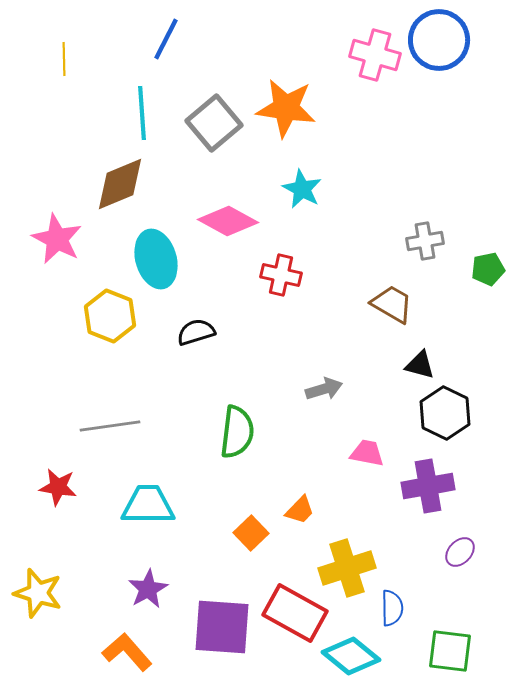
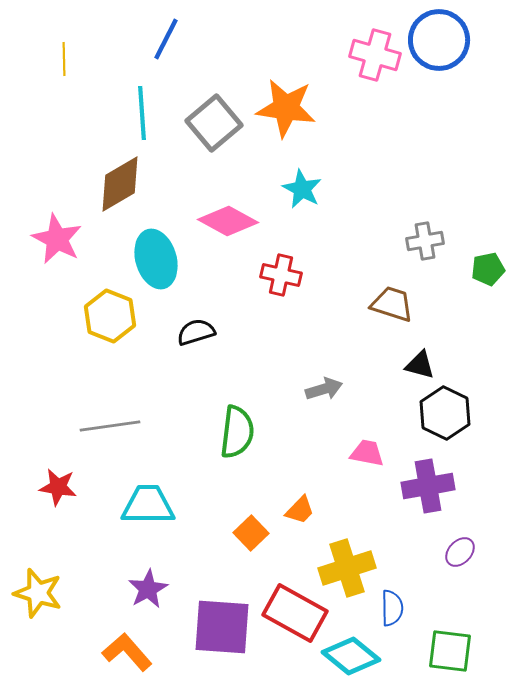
brown diamond: rotated 8 degrees counterclockwise
brown trapezoid: rotated 12 degrees counterclockwise
